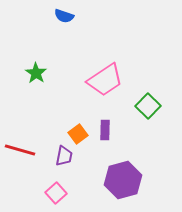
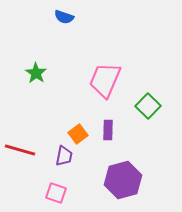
blue semicircle: moved 1 px down
pink trapezoid: rotated 147 degrees clockwise
purple rectangle: moved 3 px right
pink square: rotated 30 degrees counterclockwise
